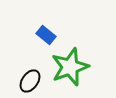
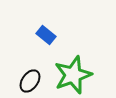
green star: moved 3 px right, 8 px down
